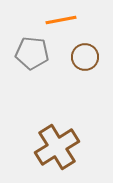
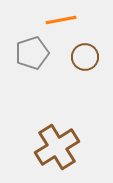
gray pentagon: rotated 24 degrees counterclockwise
